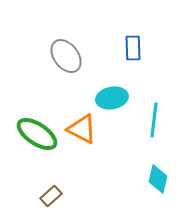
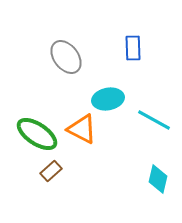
gray ellipse: moved 1 px down
cyan ellipse: moved 4 px left, 1 px down
cyan line: rotated 68 degrees counterclockwise
brown rectangle: moved 25 px up
